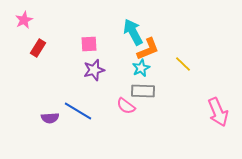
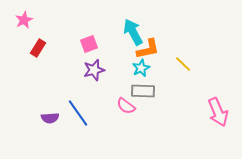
pink square: rotated 18 degrees counterclockwise
orange L-shape: rotated 10 degrees clockwise
blue line: moved 2 px down; rotated 24 degrees clockwise
